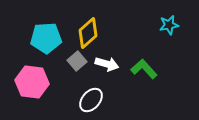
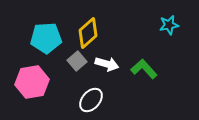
pink hexagon: rotated 16 degrees counterclockwise
